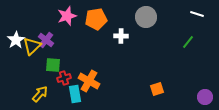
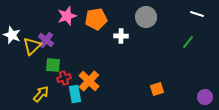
white star: moved 4 px left, 5 px up; rotated 18 degrees counterclockwise
orange cross: rotated 15 degrees clockwise
yellow arrow: moved 1 px right
